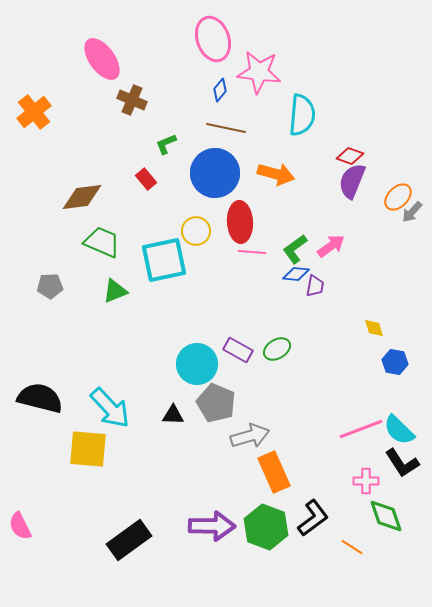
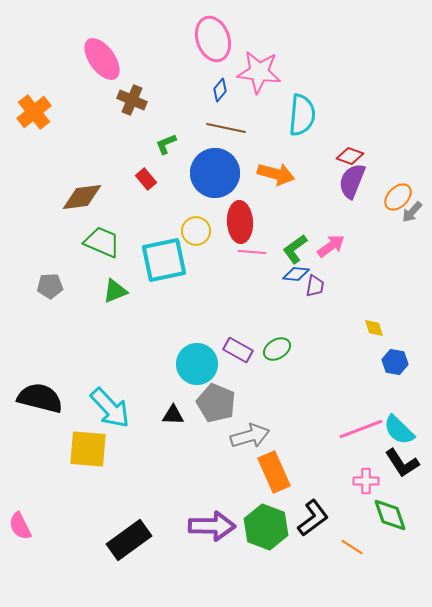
green diamond at (386, 516): moved 4 px right, 1 px up
